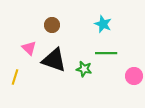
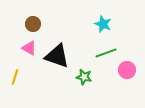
brown circle: moved 19 px left, 1 px up
pink triangle: rotated 14 degrees counterclockwise
green line: rotated 20 degrees counterclockwise
black triangle: moved 3 px right, 4 px up
green star: moved 8 px down
pink circle: moved 7 px left, 6 px up
